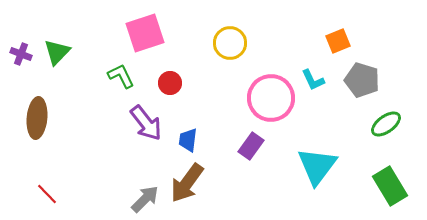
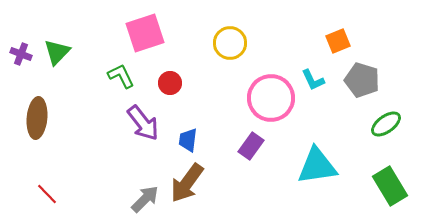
purple arrow: moved 3 px left
cyan triangle: rotated 45 degrees clockwise
